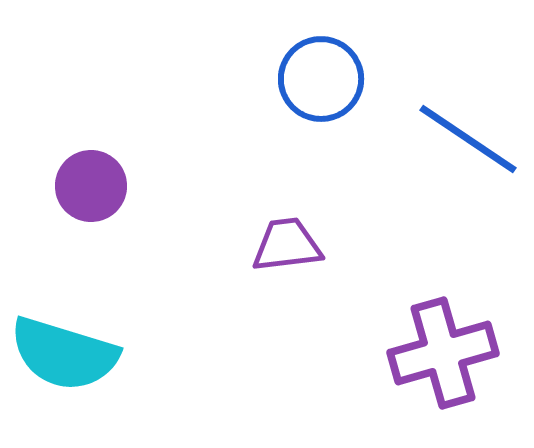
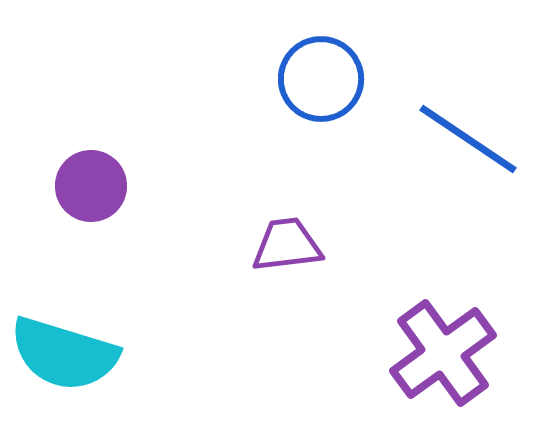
purple cross: rotated 20 degrees counterclockwise
